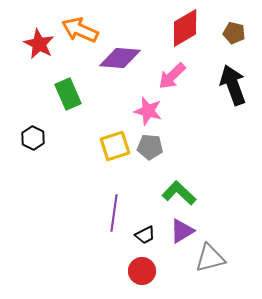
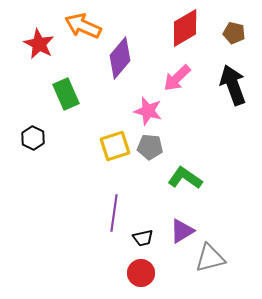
orange arrow: moved 3 px right, 4 px up
purple diamond: rotated 54 degrees counterclockwise
pink arrow: moved 5 px right, 2 px down
green rectangle: moved 2 px left
green L-shape: moved 6 px right, 15 px up; rotated 8 degrees counterclockwise
black trapezoid: moved 2 px left, 3 px down; rotated 15 degrees clockwise
red circle: moved 1 px left, 2 px down
